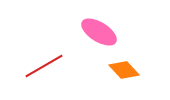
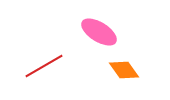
orange diamond: rotated 8 degrees clockwise
